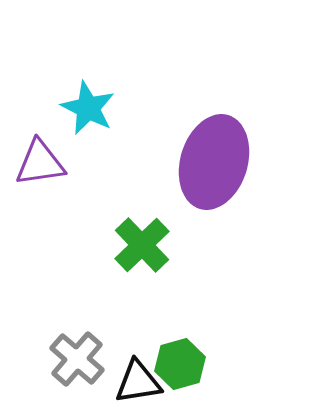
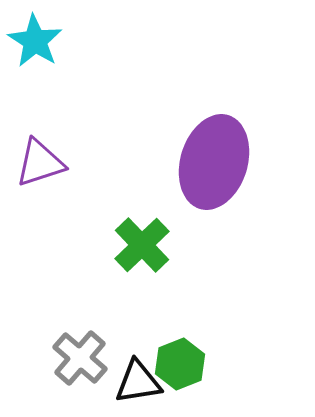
cyan star: moved 53 px left, 67 px up; rotated 6 degrees clockwise
purple triangle: rotated 10 degrees counterclockwise
gray cross: moved 3 px right, 1 px up
green hexagon: rotated 6 degrees counterclockwise
